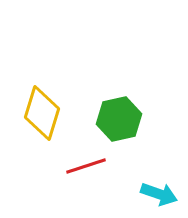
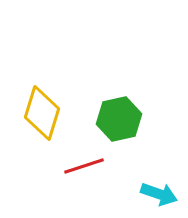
red line: moved 2 px left
